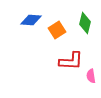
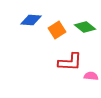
green diamond: moved 4 px down; rotated 65 degrees counterclockwise
red L-shape: moved 1 px left, 1 px down
pink semicircle: rotated 104 degrees clockwise
